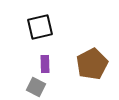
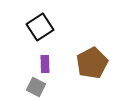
black square: rotated 20 degrees counterclockwise
brown pentagon: moved 1 px up
